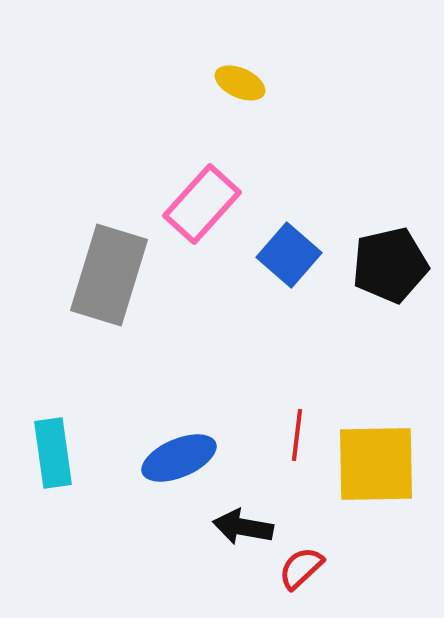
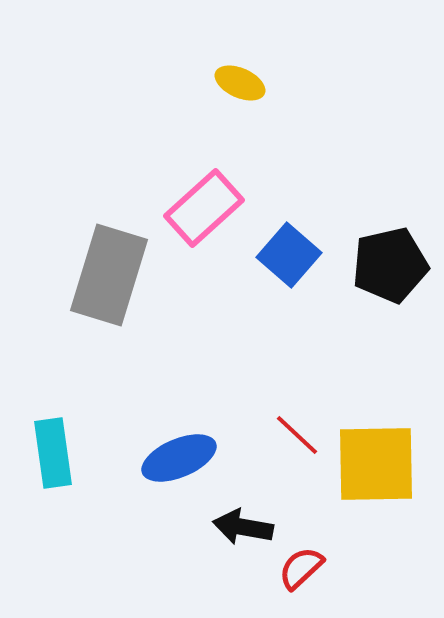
pink rectangle: moved 2 px right, 4 px down; rotated 6 degrees clockwise
red line: rotated 54 degrees counterclockwise
